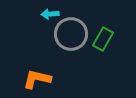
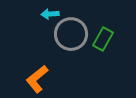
orange L-shape: rotated 52 degrees counterclockwise
